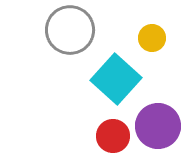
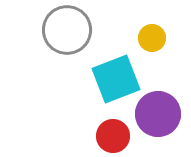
gray circle: moved 3 px left
cyan square: rotated 27 degrees clockwise
purple circle: moved 12 px up
